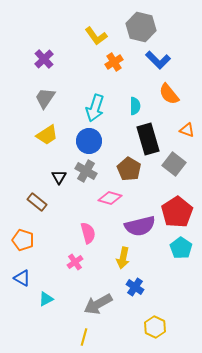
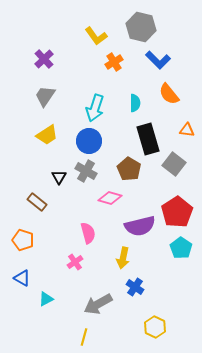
gray trapezoid: moved 2 px up
cyan semicircle: moved 3 px up
orange triangle: rotated 14 degrees counterclockwise
